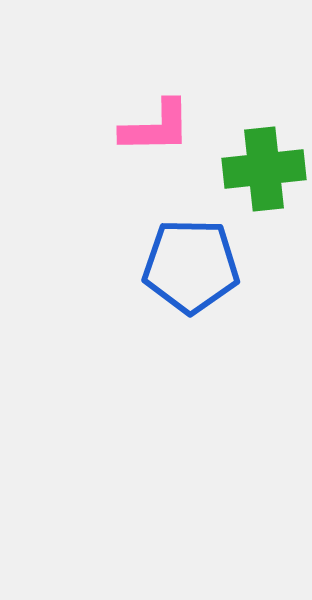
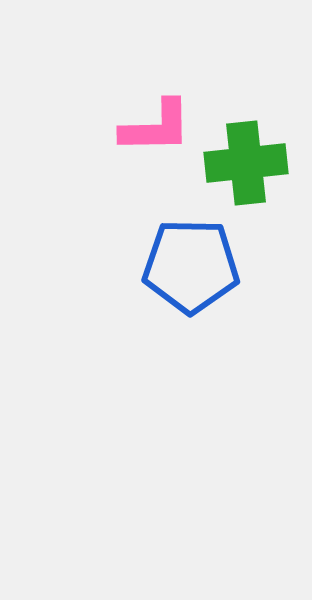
green cross: moved 18 px left, 6 px up
